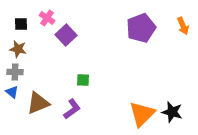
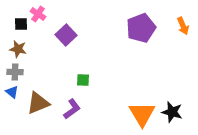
pink cross: moved 9 px left, 4 px up
orange triangle: rotated 16 degrees counterclockwise
